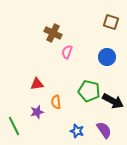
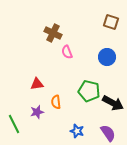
pink semicircle: rotated 40 degrees counterclockwise
black arrow: moved 2 px down
green line: moved 2 px up
purple semicircle: moved 4 px right, 3 px down
